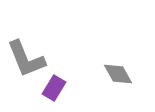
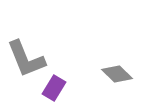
gray diamond: moved 1 px left; rotated 16 degrees counterclockwise
